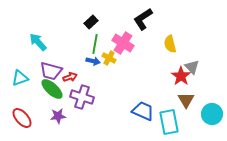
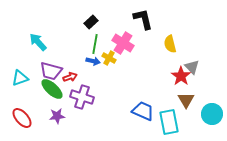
black L-shape: rotated 110 degrees clockwise
purple star: moved 1 px left
